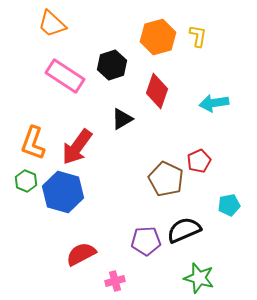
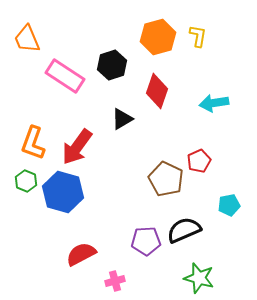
orange trapezoid: moved 25 px left, 15 px down; rotated 24 degrees clockwise
